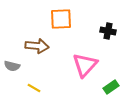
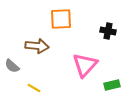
gray semicircle: rotated 28 degrees clockwise
green rectangle: moved 1 px right, 2 px up; rotated 21 degrees clockwise
